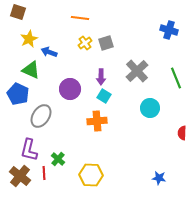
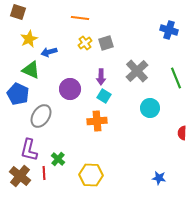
blue arrow: rotated 35 degrees counterclockwise
